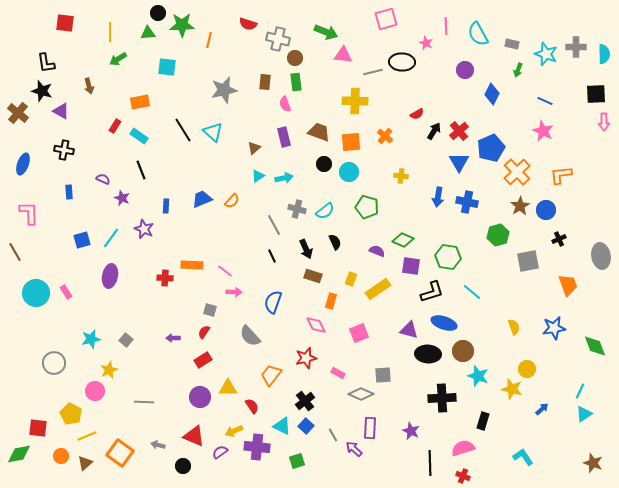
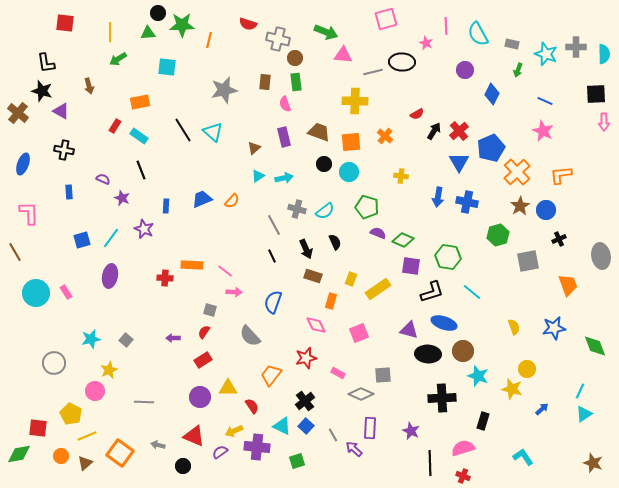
purple semicircle at (377, 251): moved 1 px right, 18 px up
